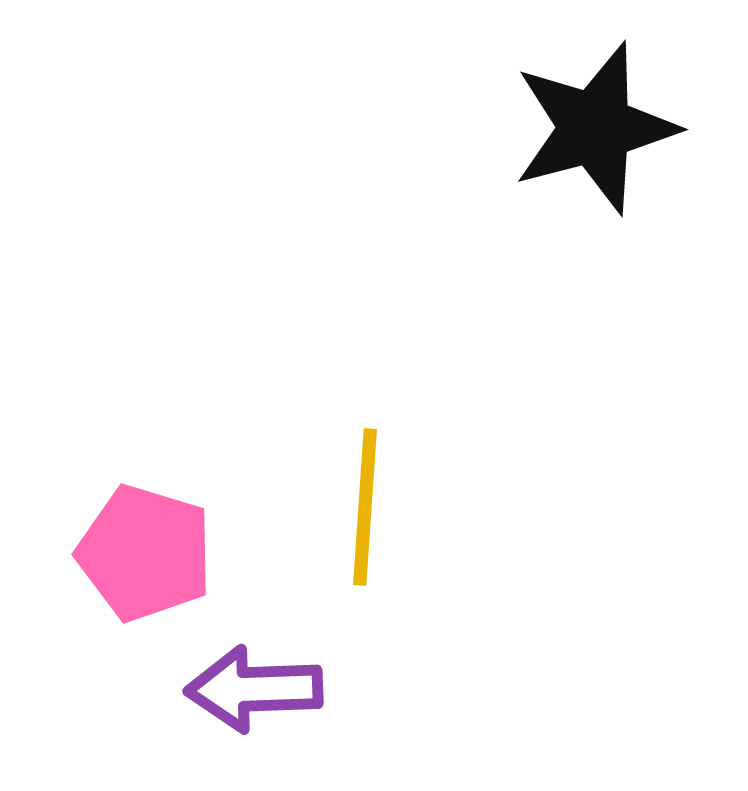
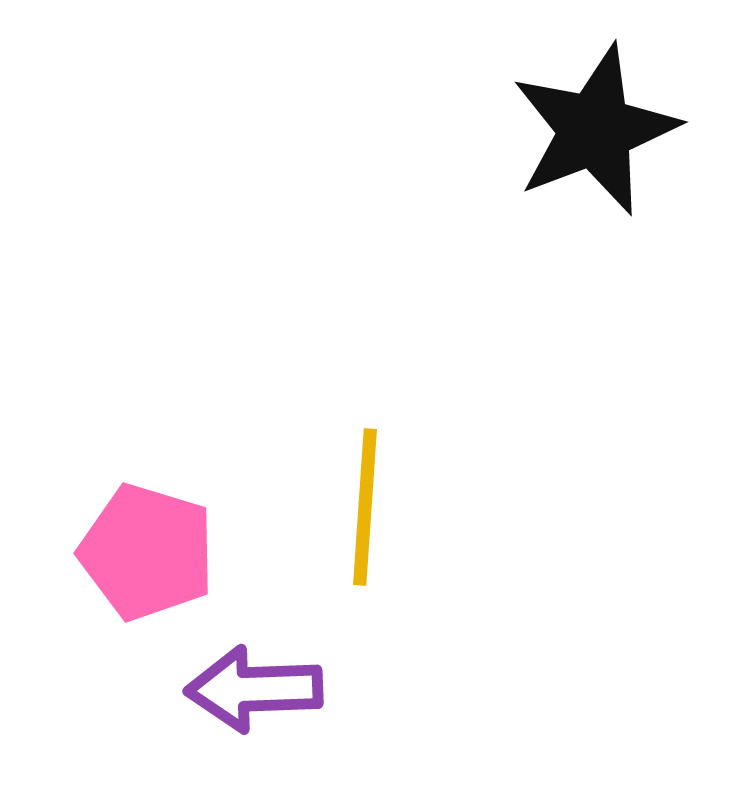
black star: moved 2 px down; rotated 6 degrees counterclockwise
pink pentagon: moved 2 px right, 1 px up
